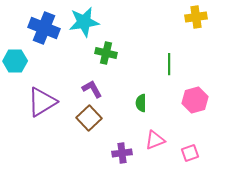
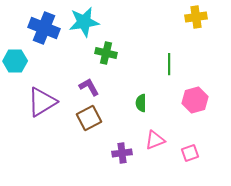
purple L-shape: moved 3 px left, 2 px up
brown square: rotated 15 degrees clockwise
